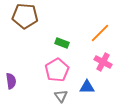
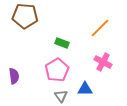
orange line: moved 5 px up
purple semicircle: moved 3 px right, 5 px up
blue triangle: moved 2 px left, 2 px down
